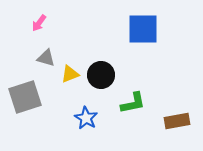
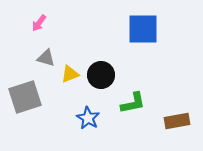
blue star: moved 2 px right
